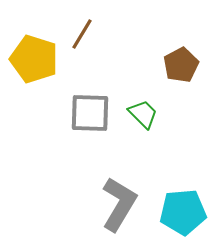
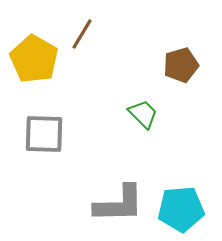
yellow pentagon: rotated 12 degrees clockwise
brown pentagon: rotated 12 degrees clockwise
gray square: moved 46 px left, 21 px down
gray L-shape: rotated 58 degrees clockwise
cyan pentagon: moved 2 px left, 3 px up
